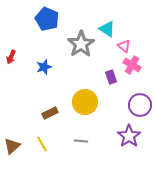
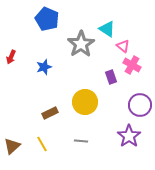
pink triangle: moved 1 px left
